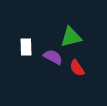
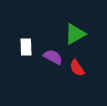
green triangle: moved 4 px right, 3 px up; rotated 15 degrees counterclockwise
